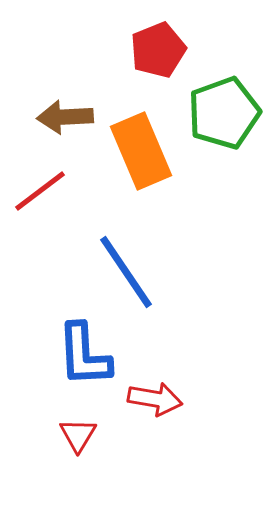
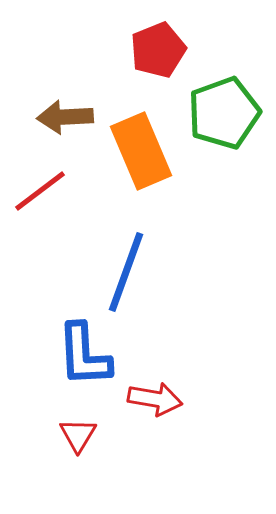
blue line: rotated 54 degrees clockwise
